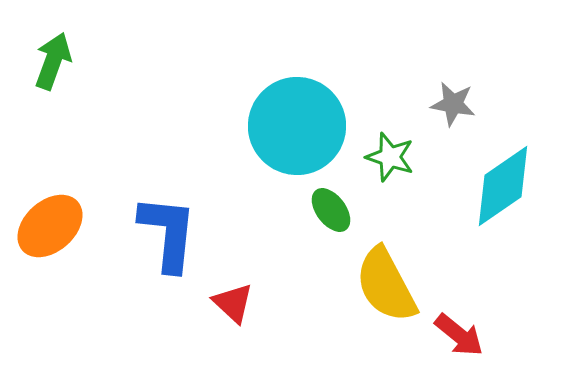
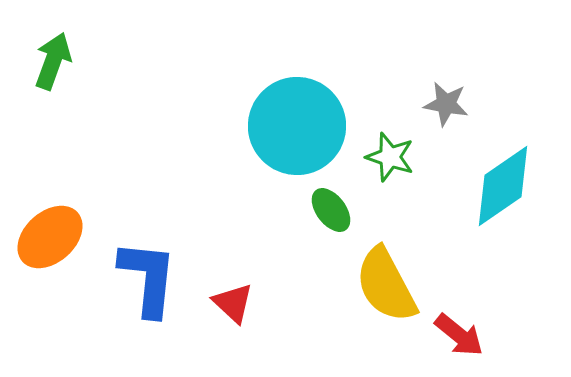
gray star: moved 7 px left
orange ellipse: moved 11 px down
blue L-shape: moved 20 px left, 45 px down
